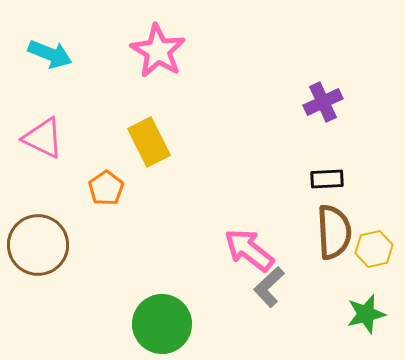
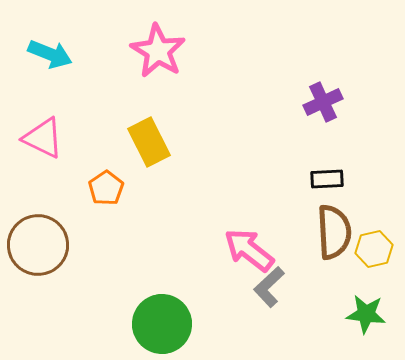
green star: rotated 21 degrees clockwise
